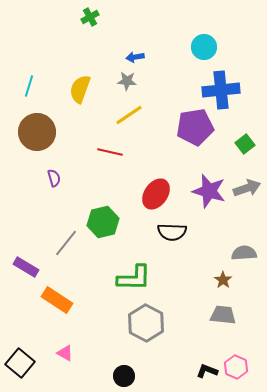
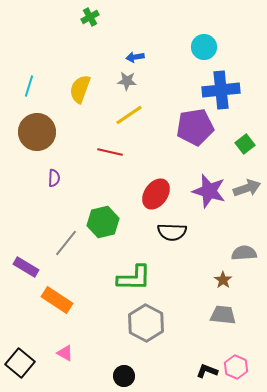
purple semicircle: rotated 18 degrees clockwise
